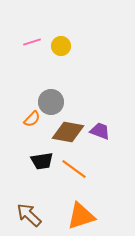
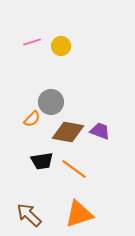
orange triangle: moved 2 px left, 2 px up
